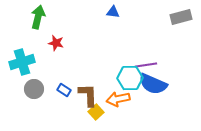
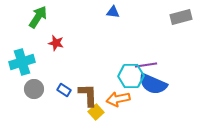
green arrow: rotated 20 degrees clockwise
cyan hexagon: moved 1 px right, 2 px up
